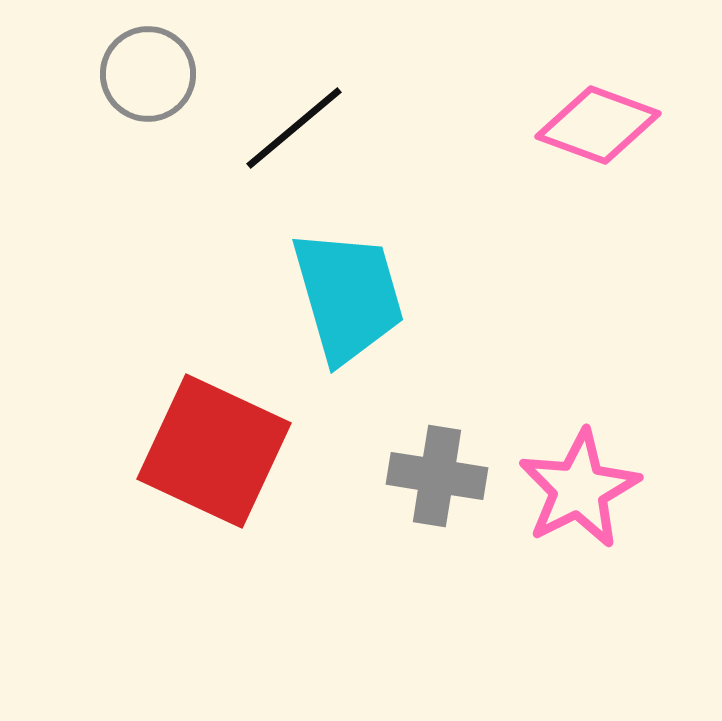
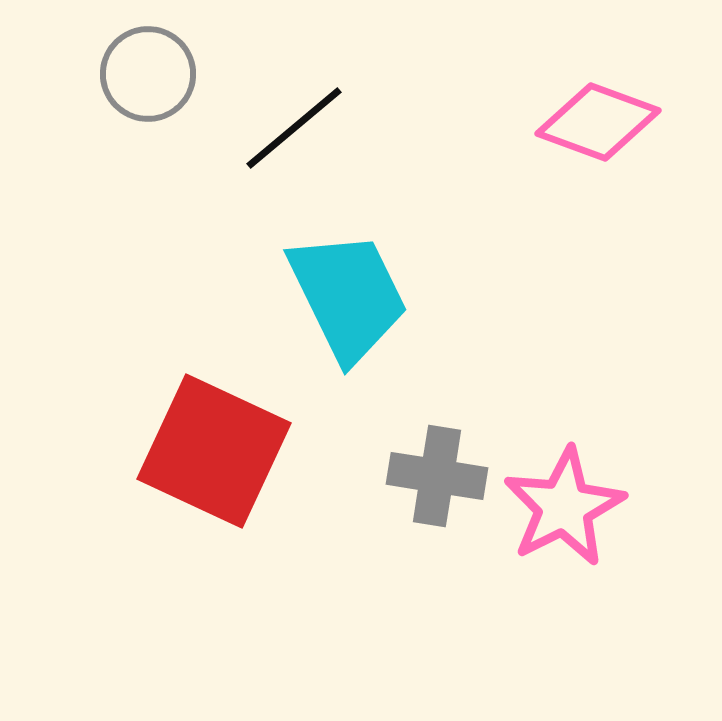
pink diamond: moved 3 px up
cyan trapezoid: rotated 10 degrees counterclockwise
pink star: moved 15 px left, 18 px down
